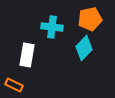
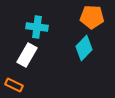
orange pentagon: moved 2 px right, 2 px up; rotated 15 degrees clockwise
cyan cross: moved 15 px left
white rectangle: rotated 20 degrees clockwise
